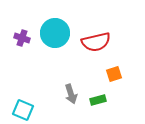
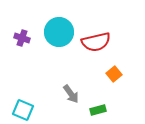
cyan circle: moved 4 px right, 1 px up
orange square: rotated 21 degrees counterclockwise
gray arrow: rotated 18 degrees counterclockwise
green rectangle: moved 10 px down
